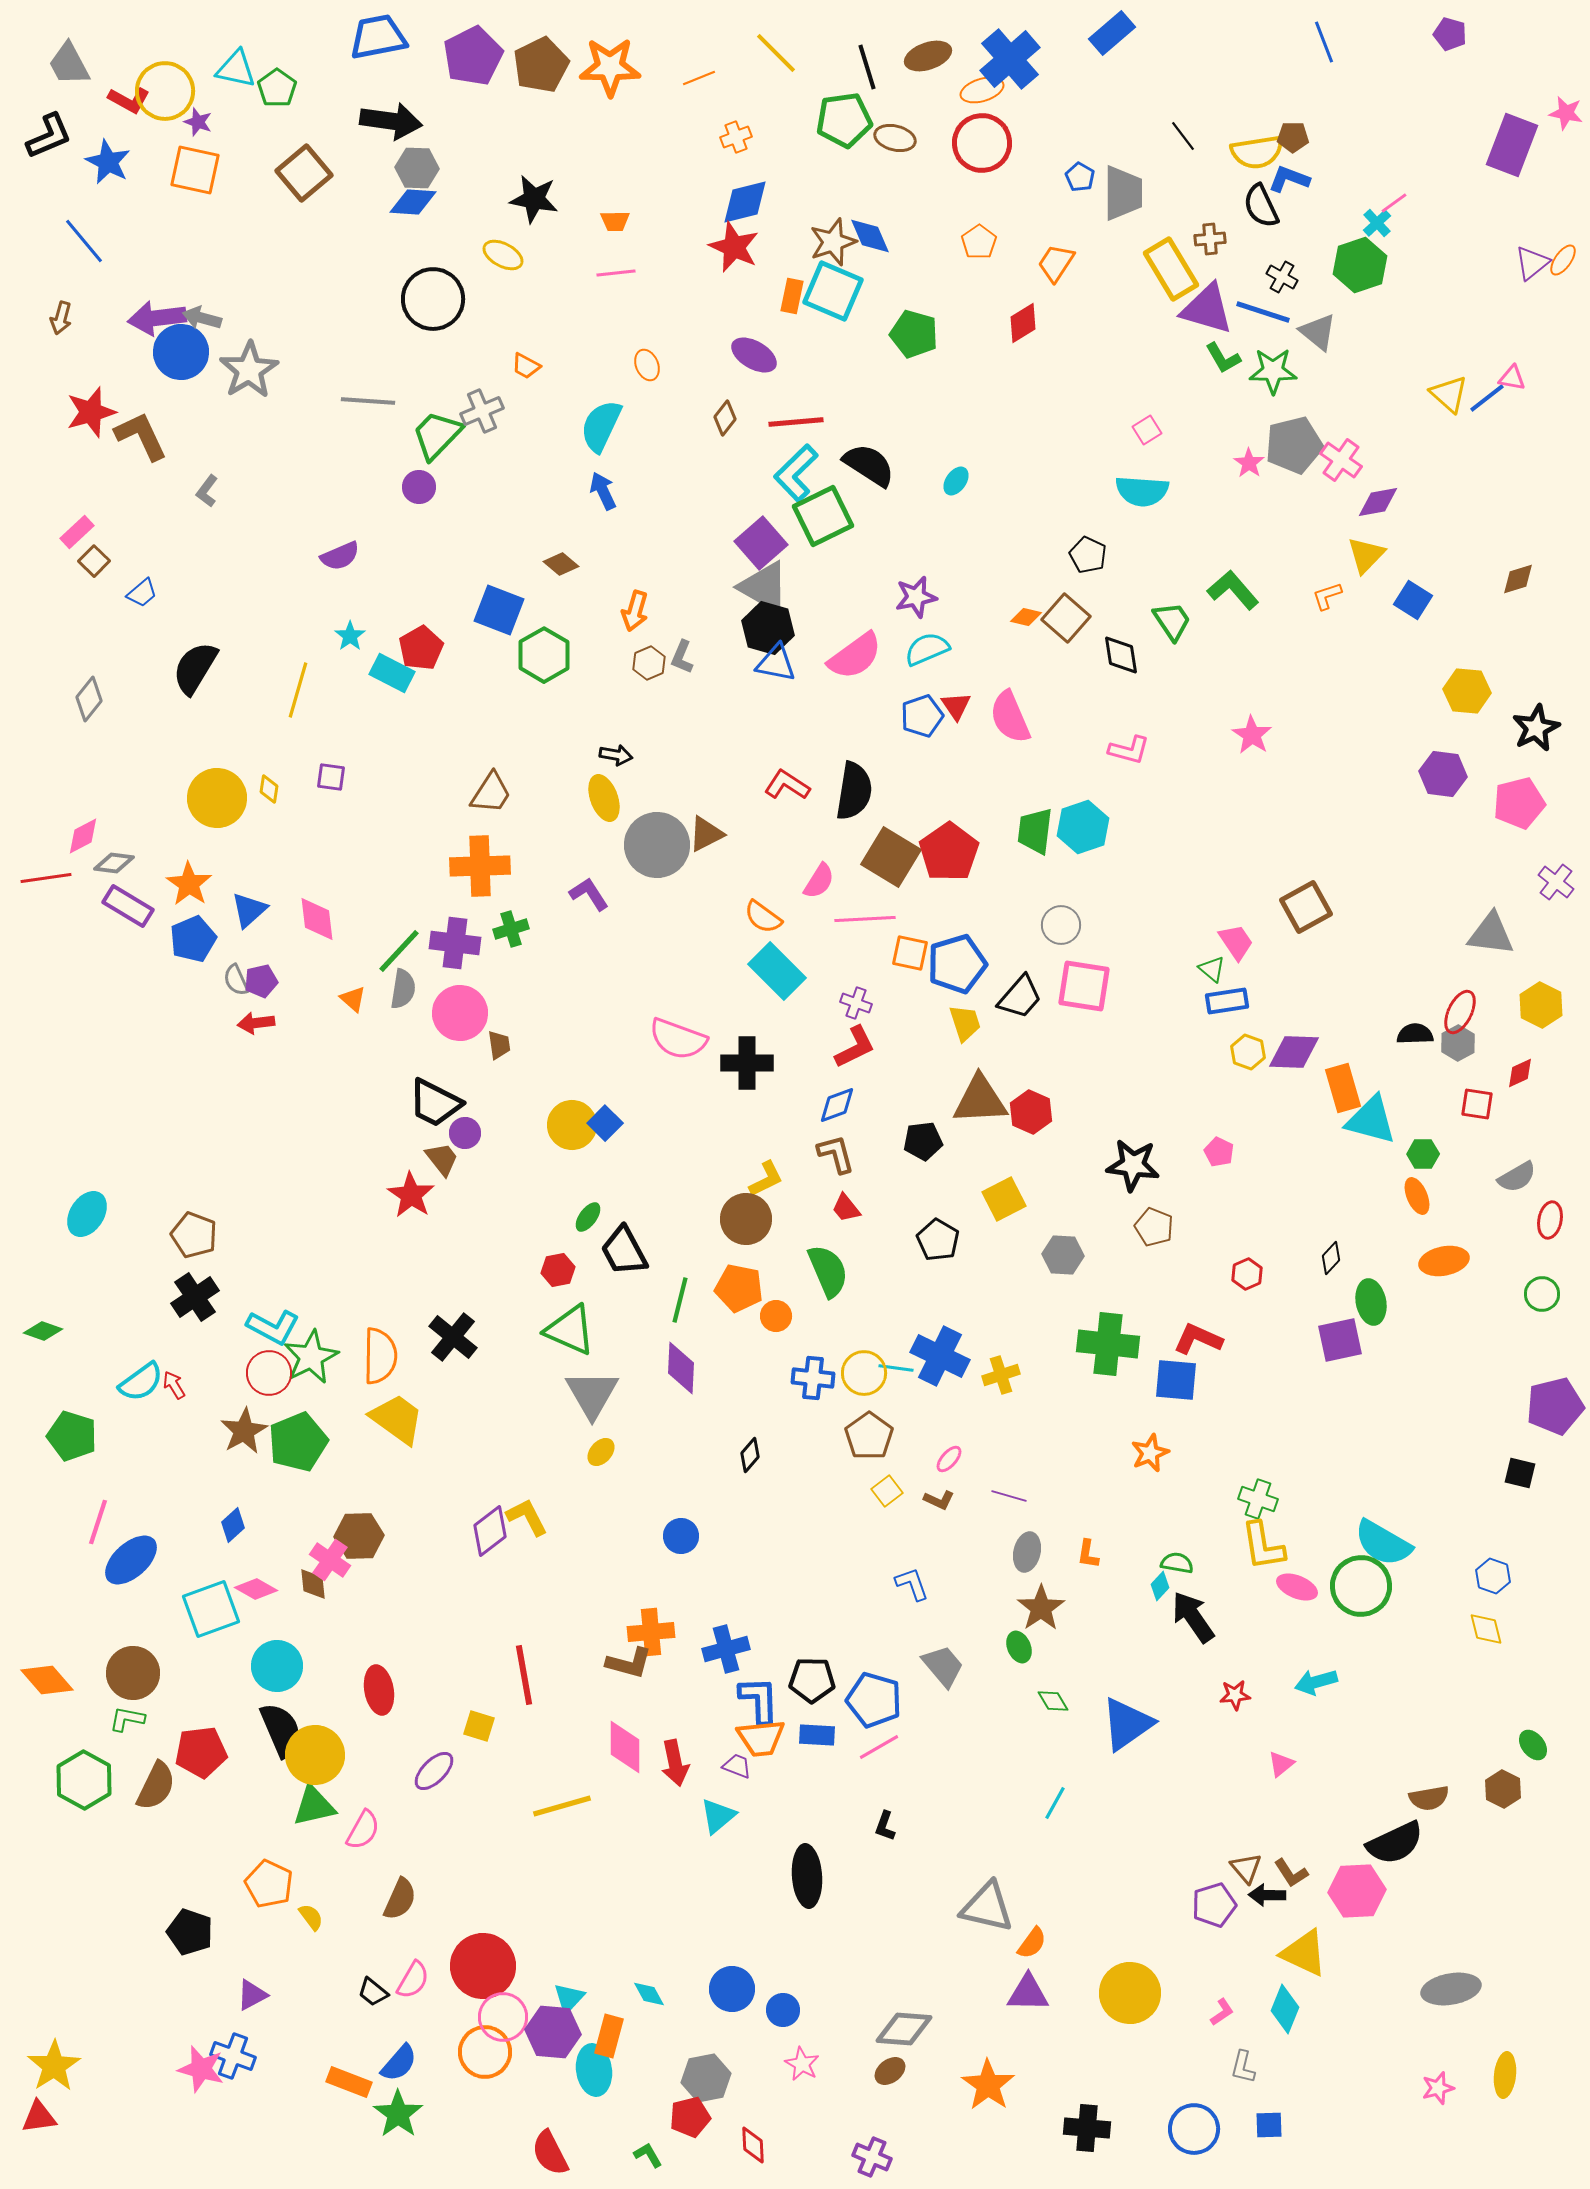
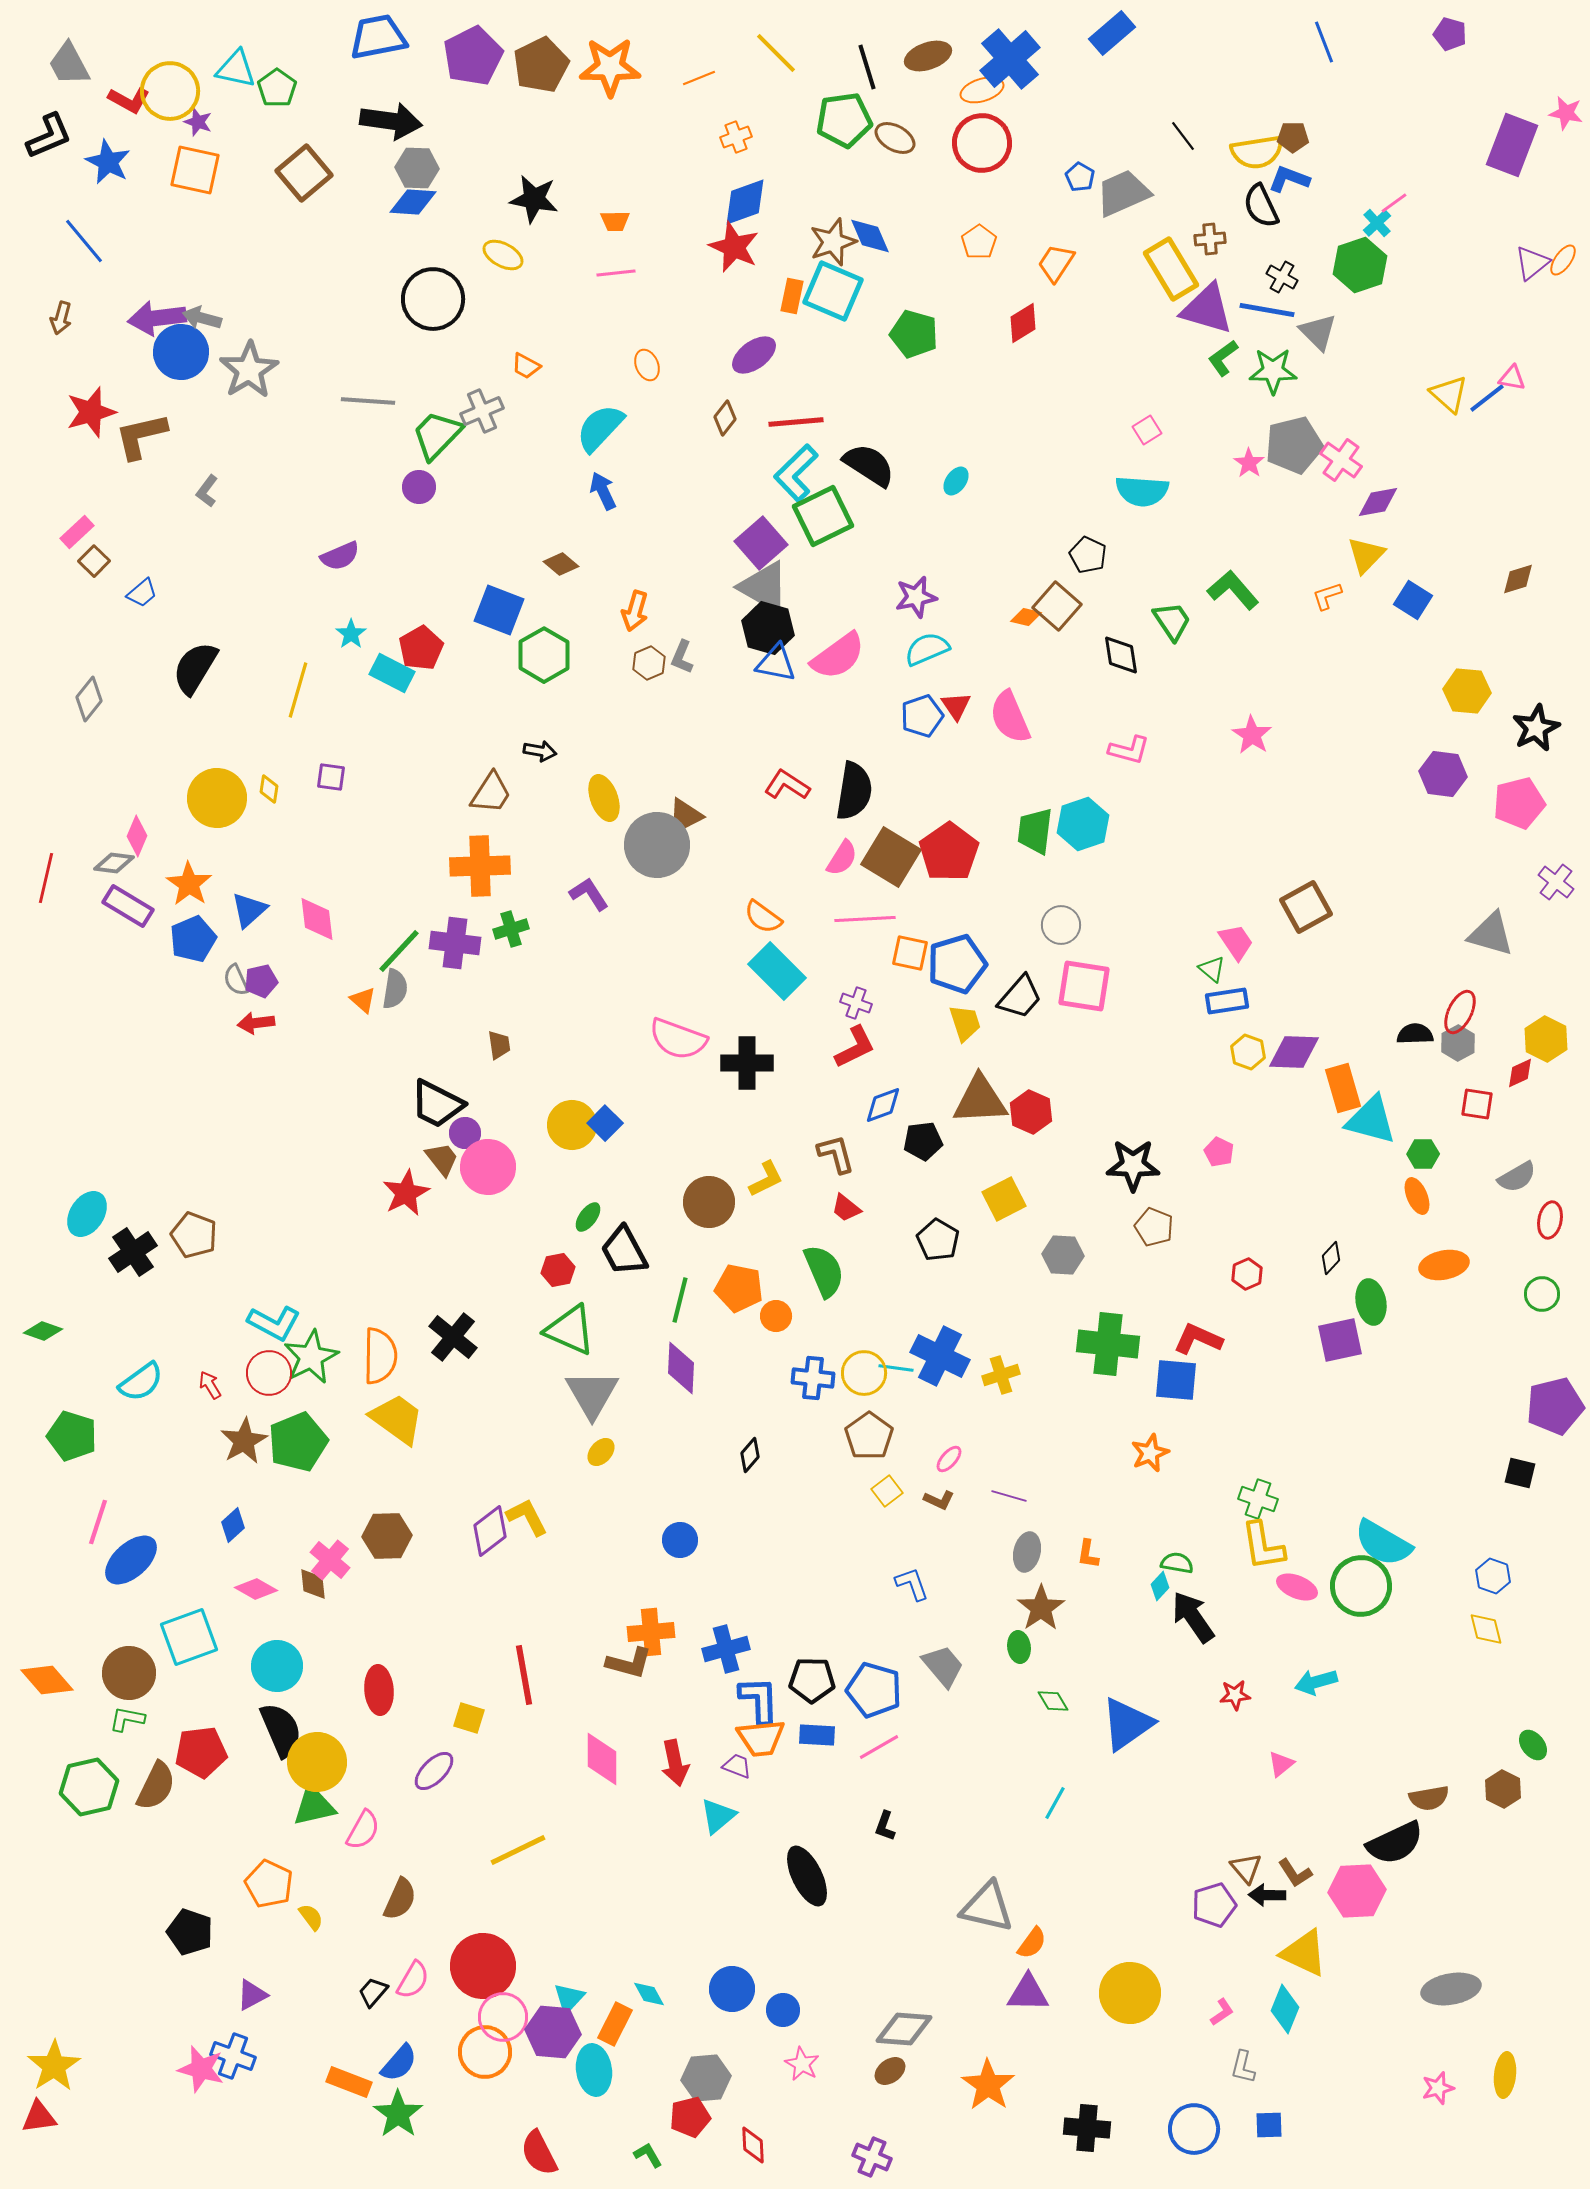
yellow circle at (165, 91): moved 5 px right
brown ellipse at (895, 138): rotated 15 degrees clockwise
gray trapezoid at (1123, 193): rotated 114 degrees counterclockwise
blue diamond at (745, 202): rotated 6 degrees counterclockwise
blue line at (1263, 312): moved 4 px right, 2 px up; rotated 8 degrees counterclockwise
gray triangle at (1318, 332): rotated 6 degrees clockwise
purple ellipse at (754, 355): rotated 66 degrees counterclockwise
green L-shape at (1223, 358): rotated 84 degrees clockwise
cyan semicircle at (601, 426): moved 1 px left, 2 px down; rotated 18 degrees clockwise
brown L-shape at (141, 436): rotated 78 degrees counterclockwise
brown square at (1066, 618): moved 9 px left, 12 px up
cyan star at (350, 636): moved 1 px right, 2 px up
pink semicircle at (855, 656): moved 17 px left
black arrow at (616, 755): moved 76 px left, 4 px up
cyan hexagon at (1083, 827): moved 3 px up
brown triangle at (706, 834): moved 21 px left, 18 px up
pink diamond at (83, 836): moved 54 px right; rotated 39 degrees counterclockwise
red line at (46, 878): rotated 69 degrees counterclockwise
pink semicircle at (819, 881): moved 23 px right, 23 px up
gray triangle at (1491, 934): rotated 9 degrees clockwise
gray semicircle at (403, 989): moved 8 px left
orange triangle at (353, 999): moved 10 px right, 1 px down
yellow hexagon at (1541, 1005): moved 5 px right, 34 px down
pink circle at (460, 1013): moved 28 px right, 154 px down
black trapezoid at (435, 1103): moved 2 px right, 1 px down
blue diamond at (837, 1105): moved 46 px right
black star at (1133, 1165): rotated 6 degrees counterclockwise
red star at (411, 1195): moved 5 px left, 2 px up; rotated 12 degrees clockwise
red trapezoid at (846, 1208): rotated 12 degrees counterclockwise
brown circle at (746, 1219): moved 37 px left, 17 px up
orange ellipse at (1444, 1261): moved 4 px down
green semicircle at (828, 1271): moved 4 px left
black cross at (195, 1297): moved 62 px left, 45 px up
cyan L-shape at (273, 1327): moved 1 px right, 4 px up
red arrow at (174, 1385): moved 36 px right
brown star at (244, 1431): moved 10 px down
brown hexagon at (359, 1536): moved 28 px right
blue circle at (681, 1536): moved 1 px left, 4 px down
pink cross at (330, 1560): rotated 6 degrees clockwise
cyan square at (211, 1609): moved 22 px left, 28 px down
green ellipse at (1019, 1647): rotated 16 degrees clockwise
brown circle at (133, 1673): moved 4 px left
red ellipse at (379, 1690): rotated 6 degrees clockwise
blue pentagon at (874, 1700): moved 10 px up
yellow square at (479, 1726): moved 10 px left, 8 px up
pink diamond at (625, 1747): moved 23 px left, 12 px down
yellow circle at (315, 1755): moved 2 px right, 7 px down
green hexagon at (84, 1780): moved 5 px right, 7 px down; rotated 18 degrees clockwise
yellow line at (562, 1806): moved 44 px left, 44 px down; rotated 10 degrees counterclockwise
brown L-shape at (1291, 1873): moved 4 px right
black ellipse at (807, 1876): rotated 22 degrees counterclockwise
black trapezoid at (373, 1992): rotated 92 degrees clockwise
orange rectangle at (609, 2036): moved 6 px right, 12 px up; rotated 12 degrees clockwise
gray hexagon at (706, 2078): rotated 6 degrees clockwise
red semicircle at (550, 2153): moved 11 px left
